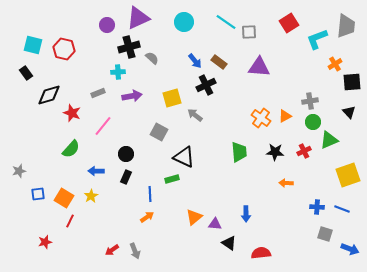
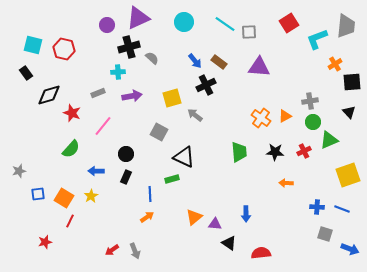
cyan line at (226, 22): moved 1 px left, 2 px down
